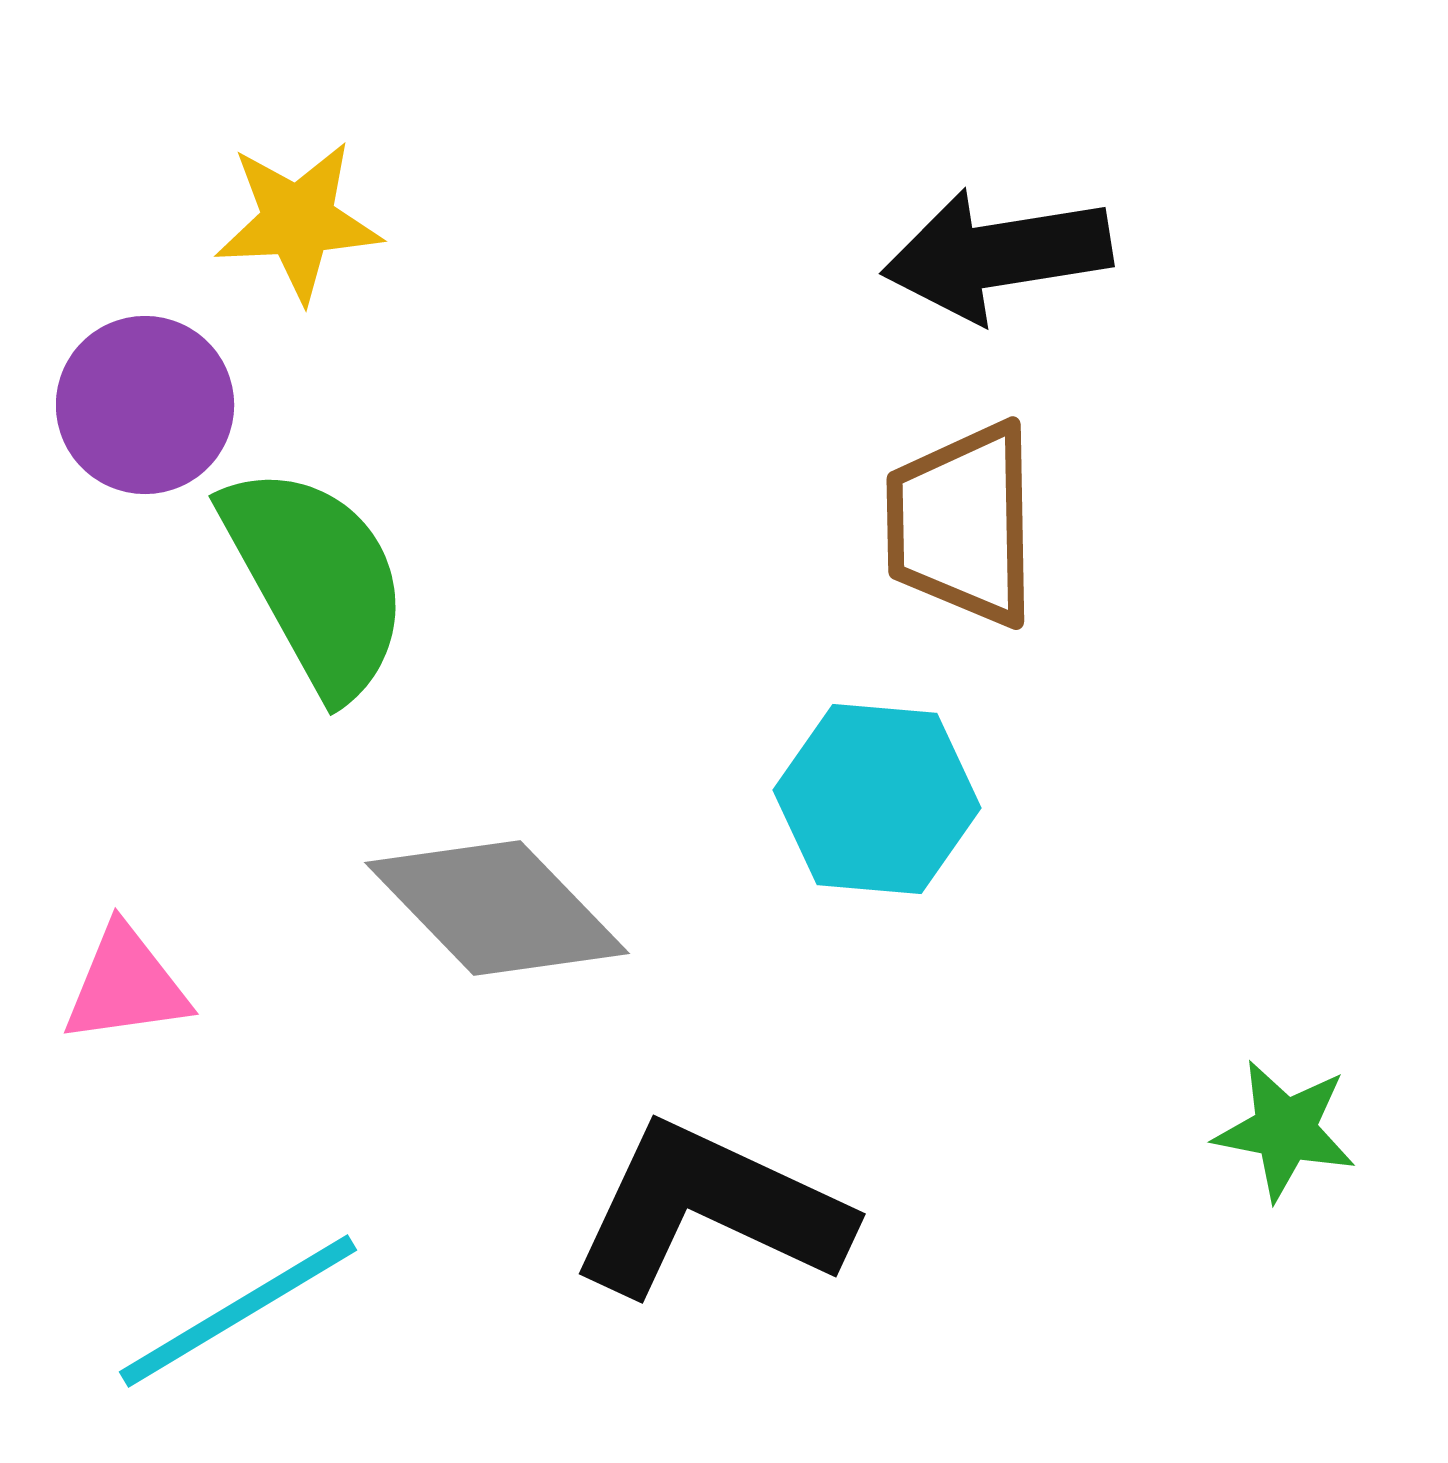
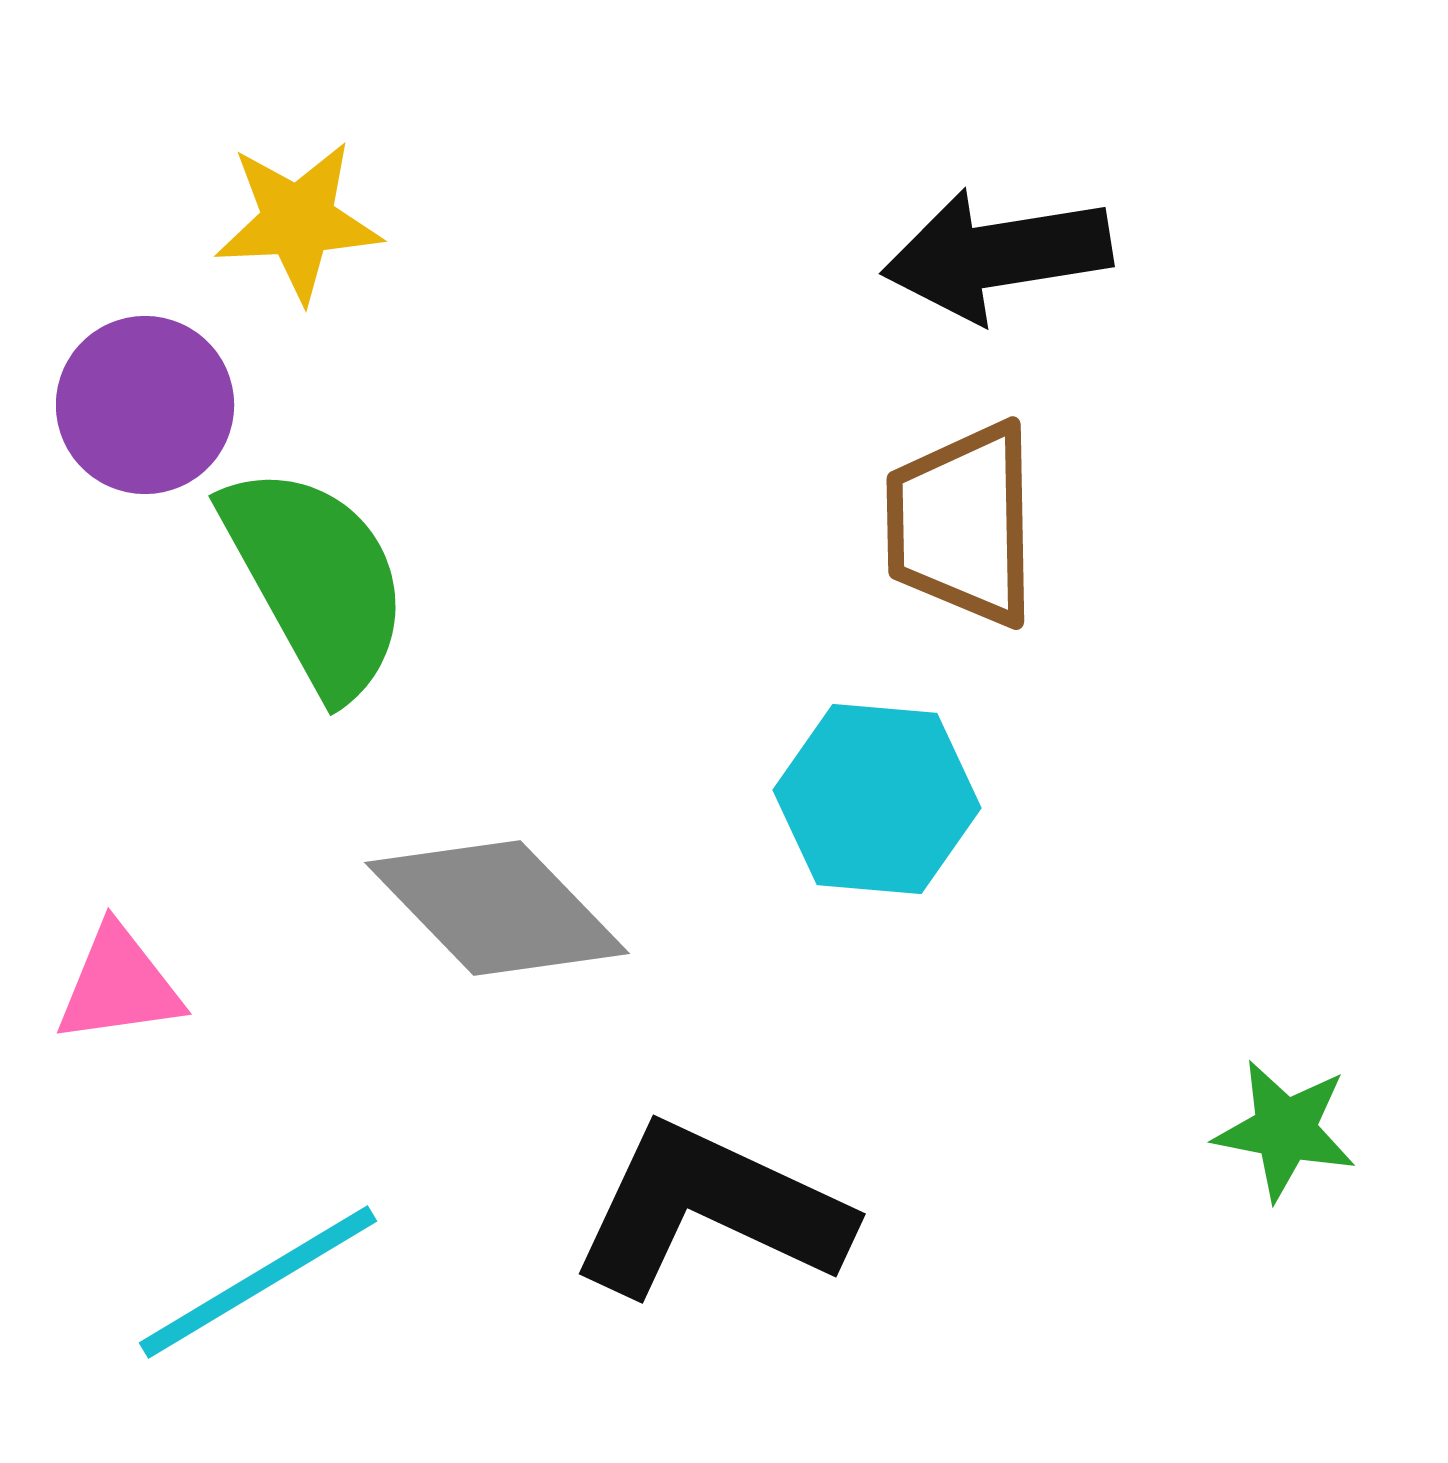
pink triangle: moved 7 px left
cyan line: moved 20 px right, 29 px up
